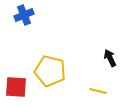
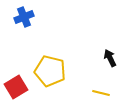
blue cross: moved 2 px down
red square: rotated 35 degrees counterclockwise
yellow line: moved 3 px right, 2 px down
